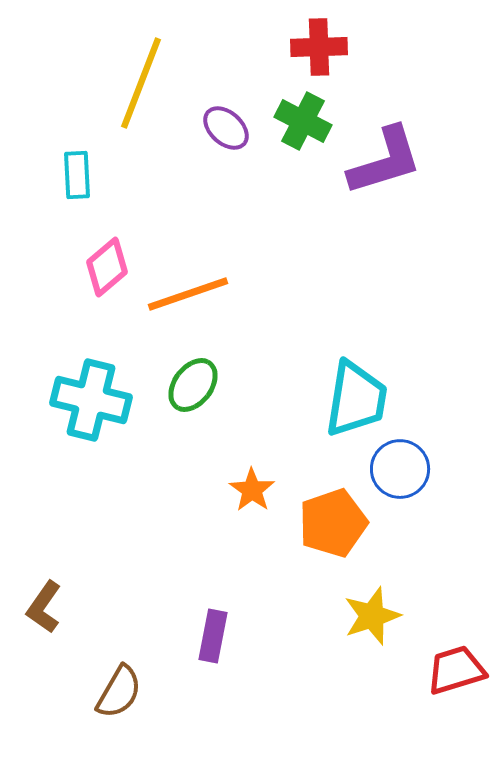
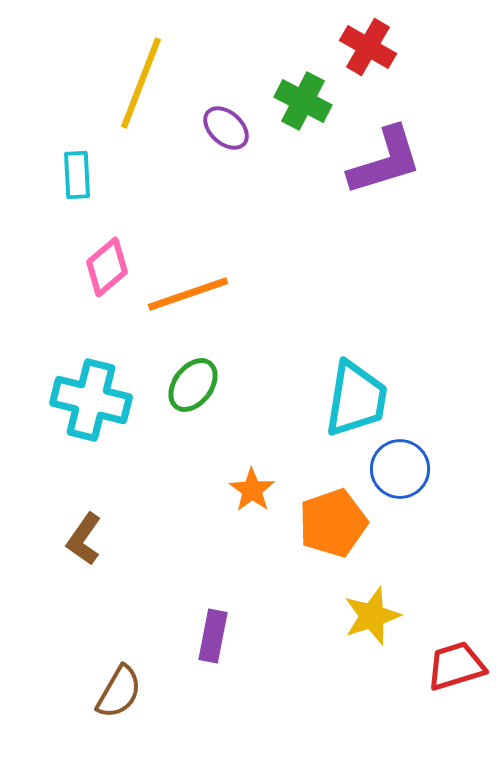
red cross: moved 49 px right; rotated 32 degrees clockwise
green cross: moved 20 px up
brown L-shape: moved 40 px right, 68 px up
red trapezoid: moved 4 px up
